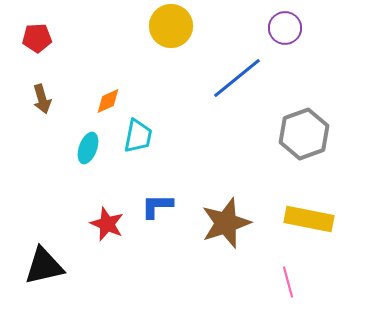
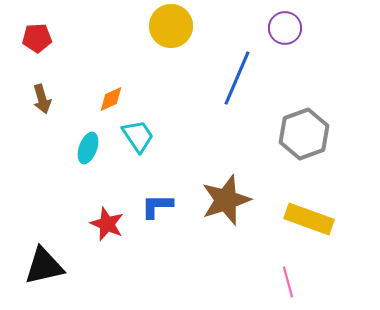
blue line: rotated 28 degrees counterclockwise
orange diamond: moved 3 px right, 2 px up
cyan trapezoid: rotated 45 degrees counterclockwise
yellow rectangle: rotated 9 degrees clockwise
brown star: moved 23 px up
